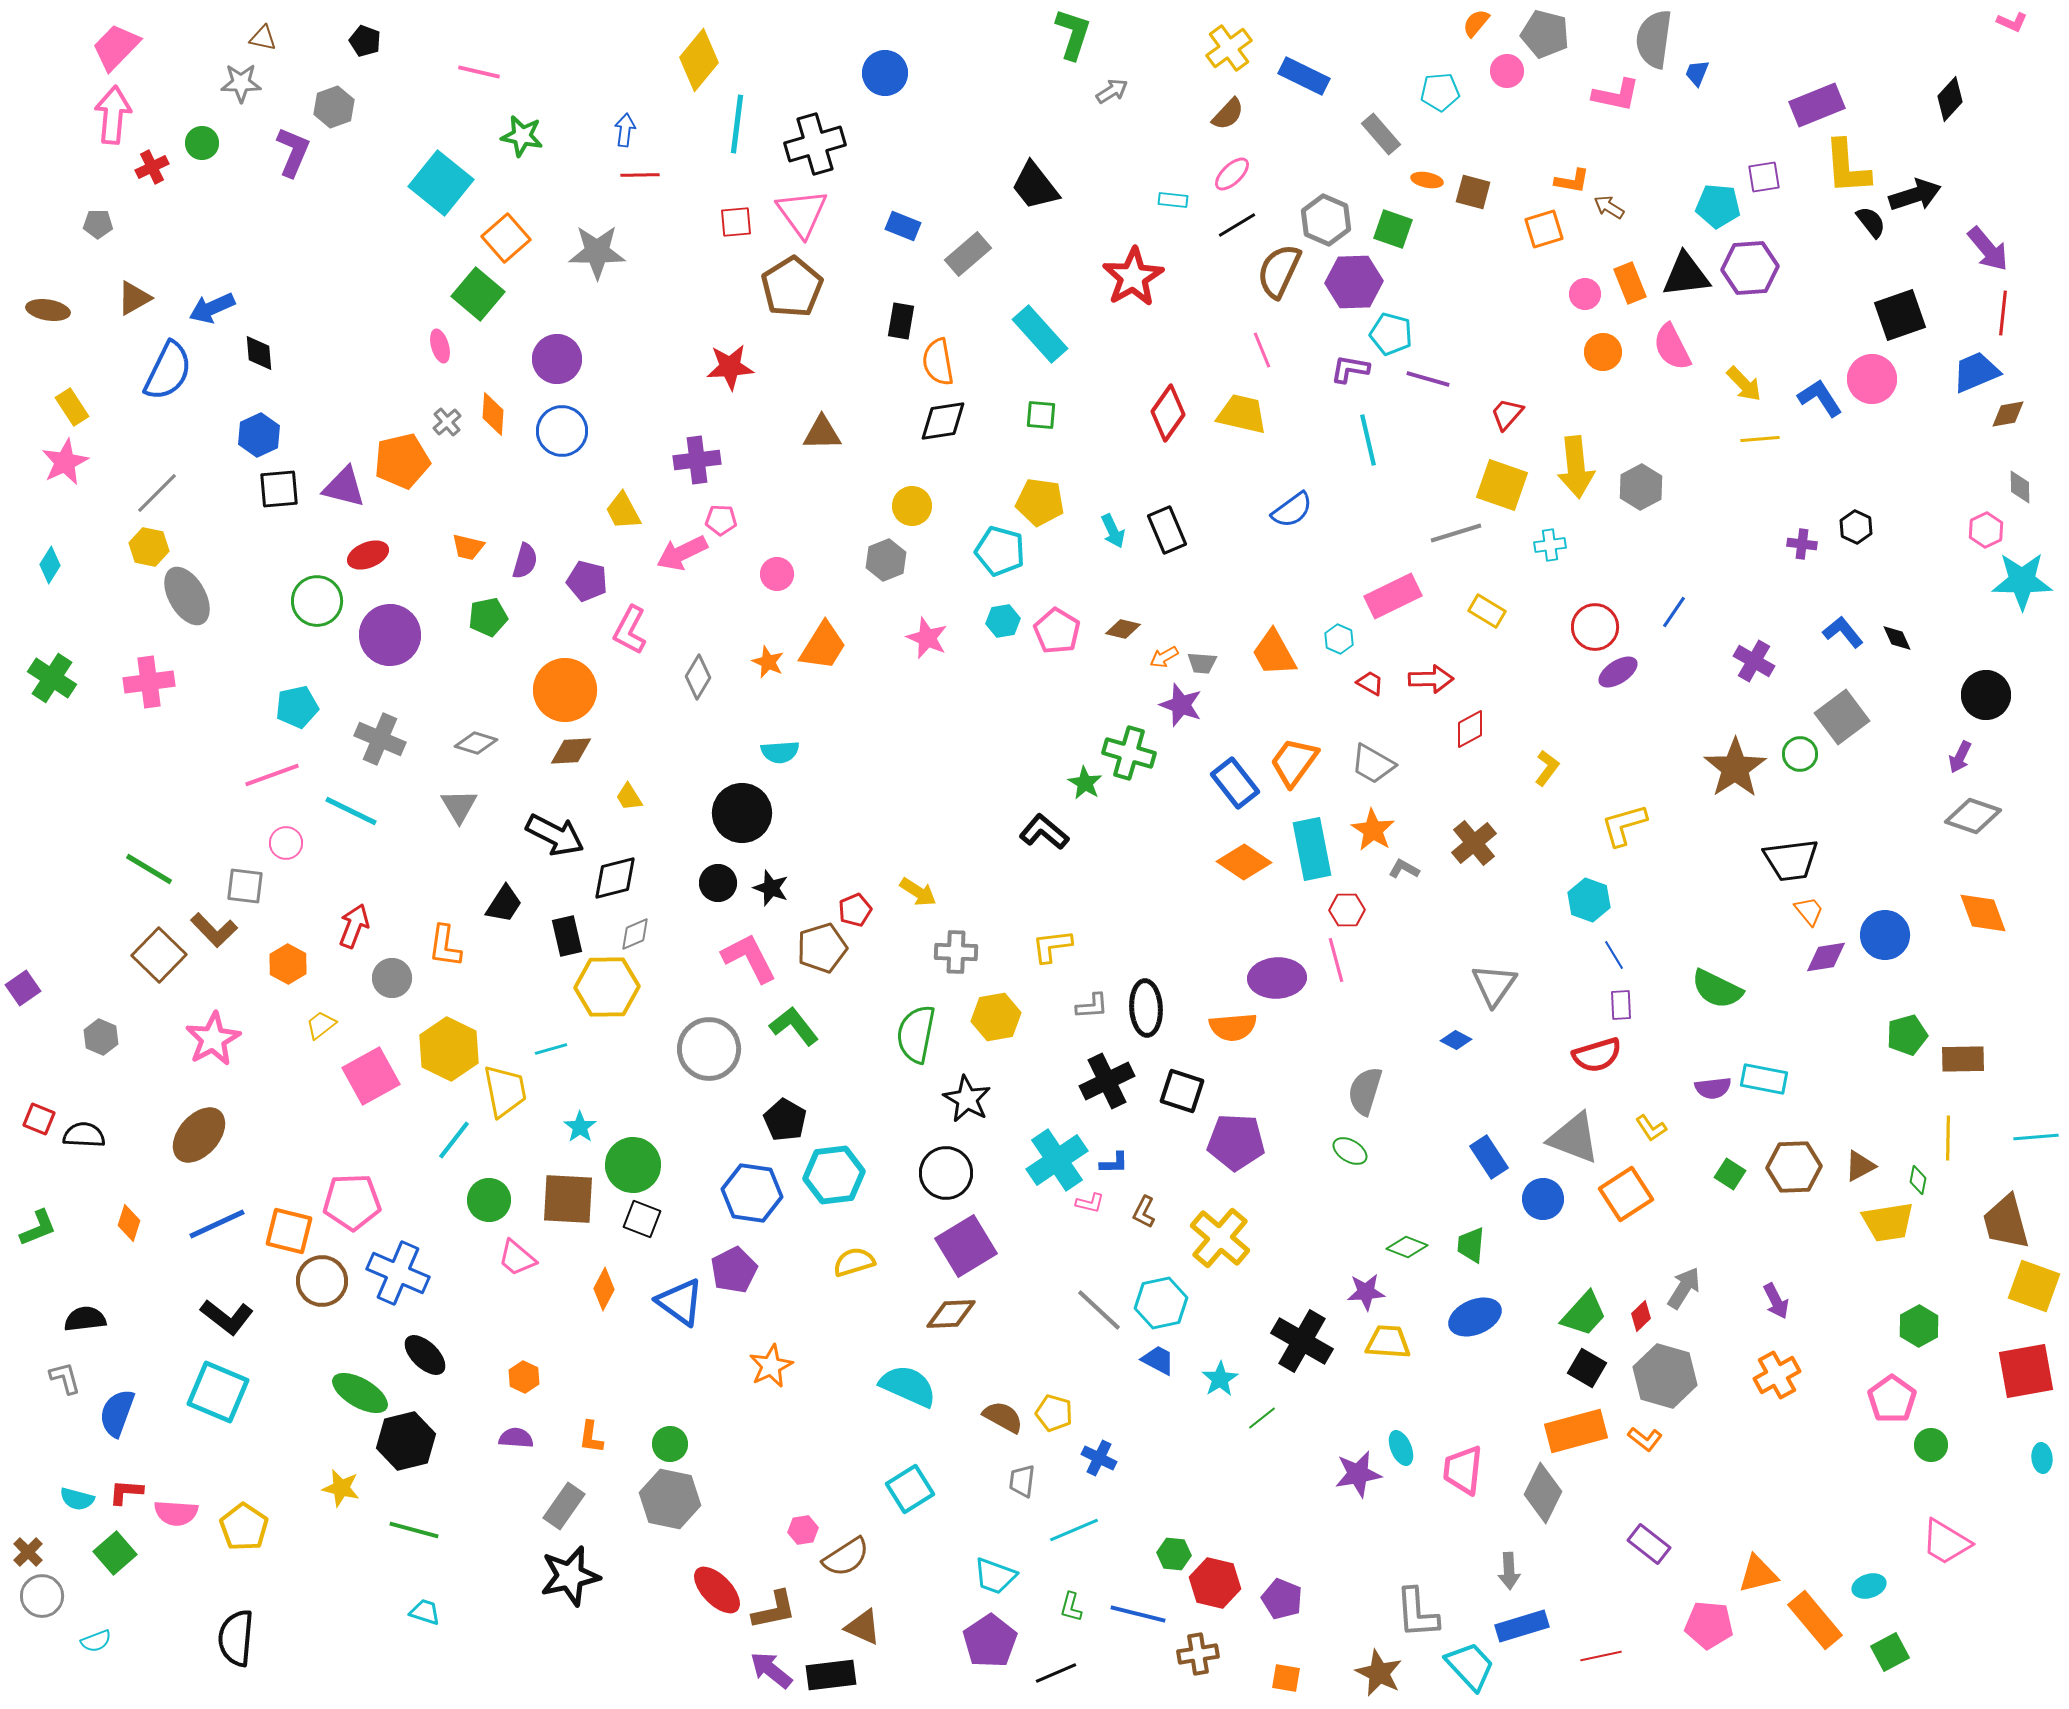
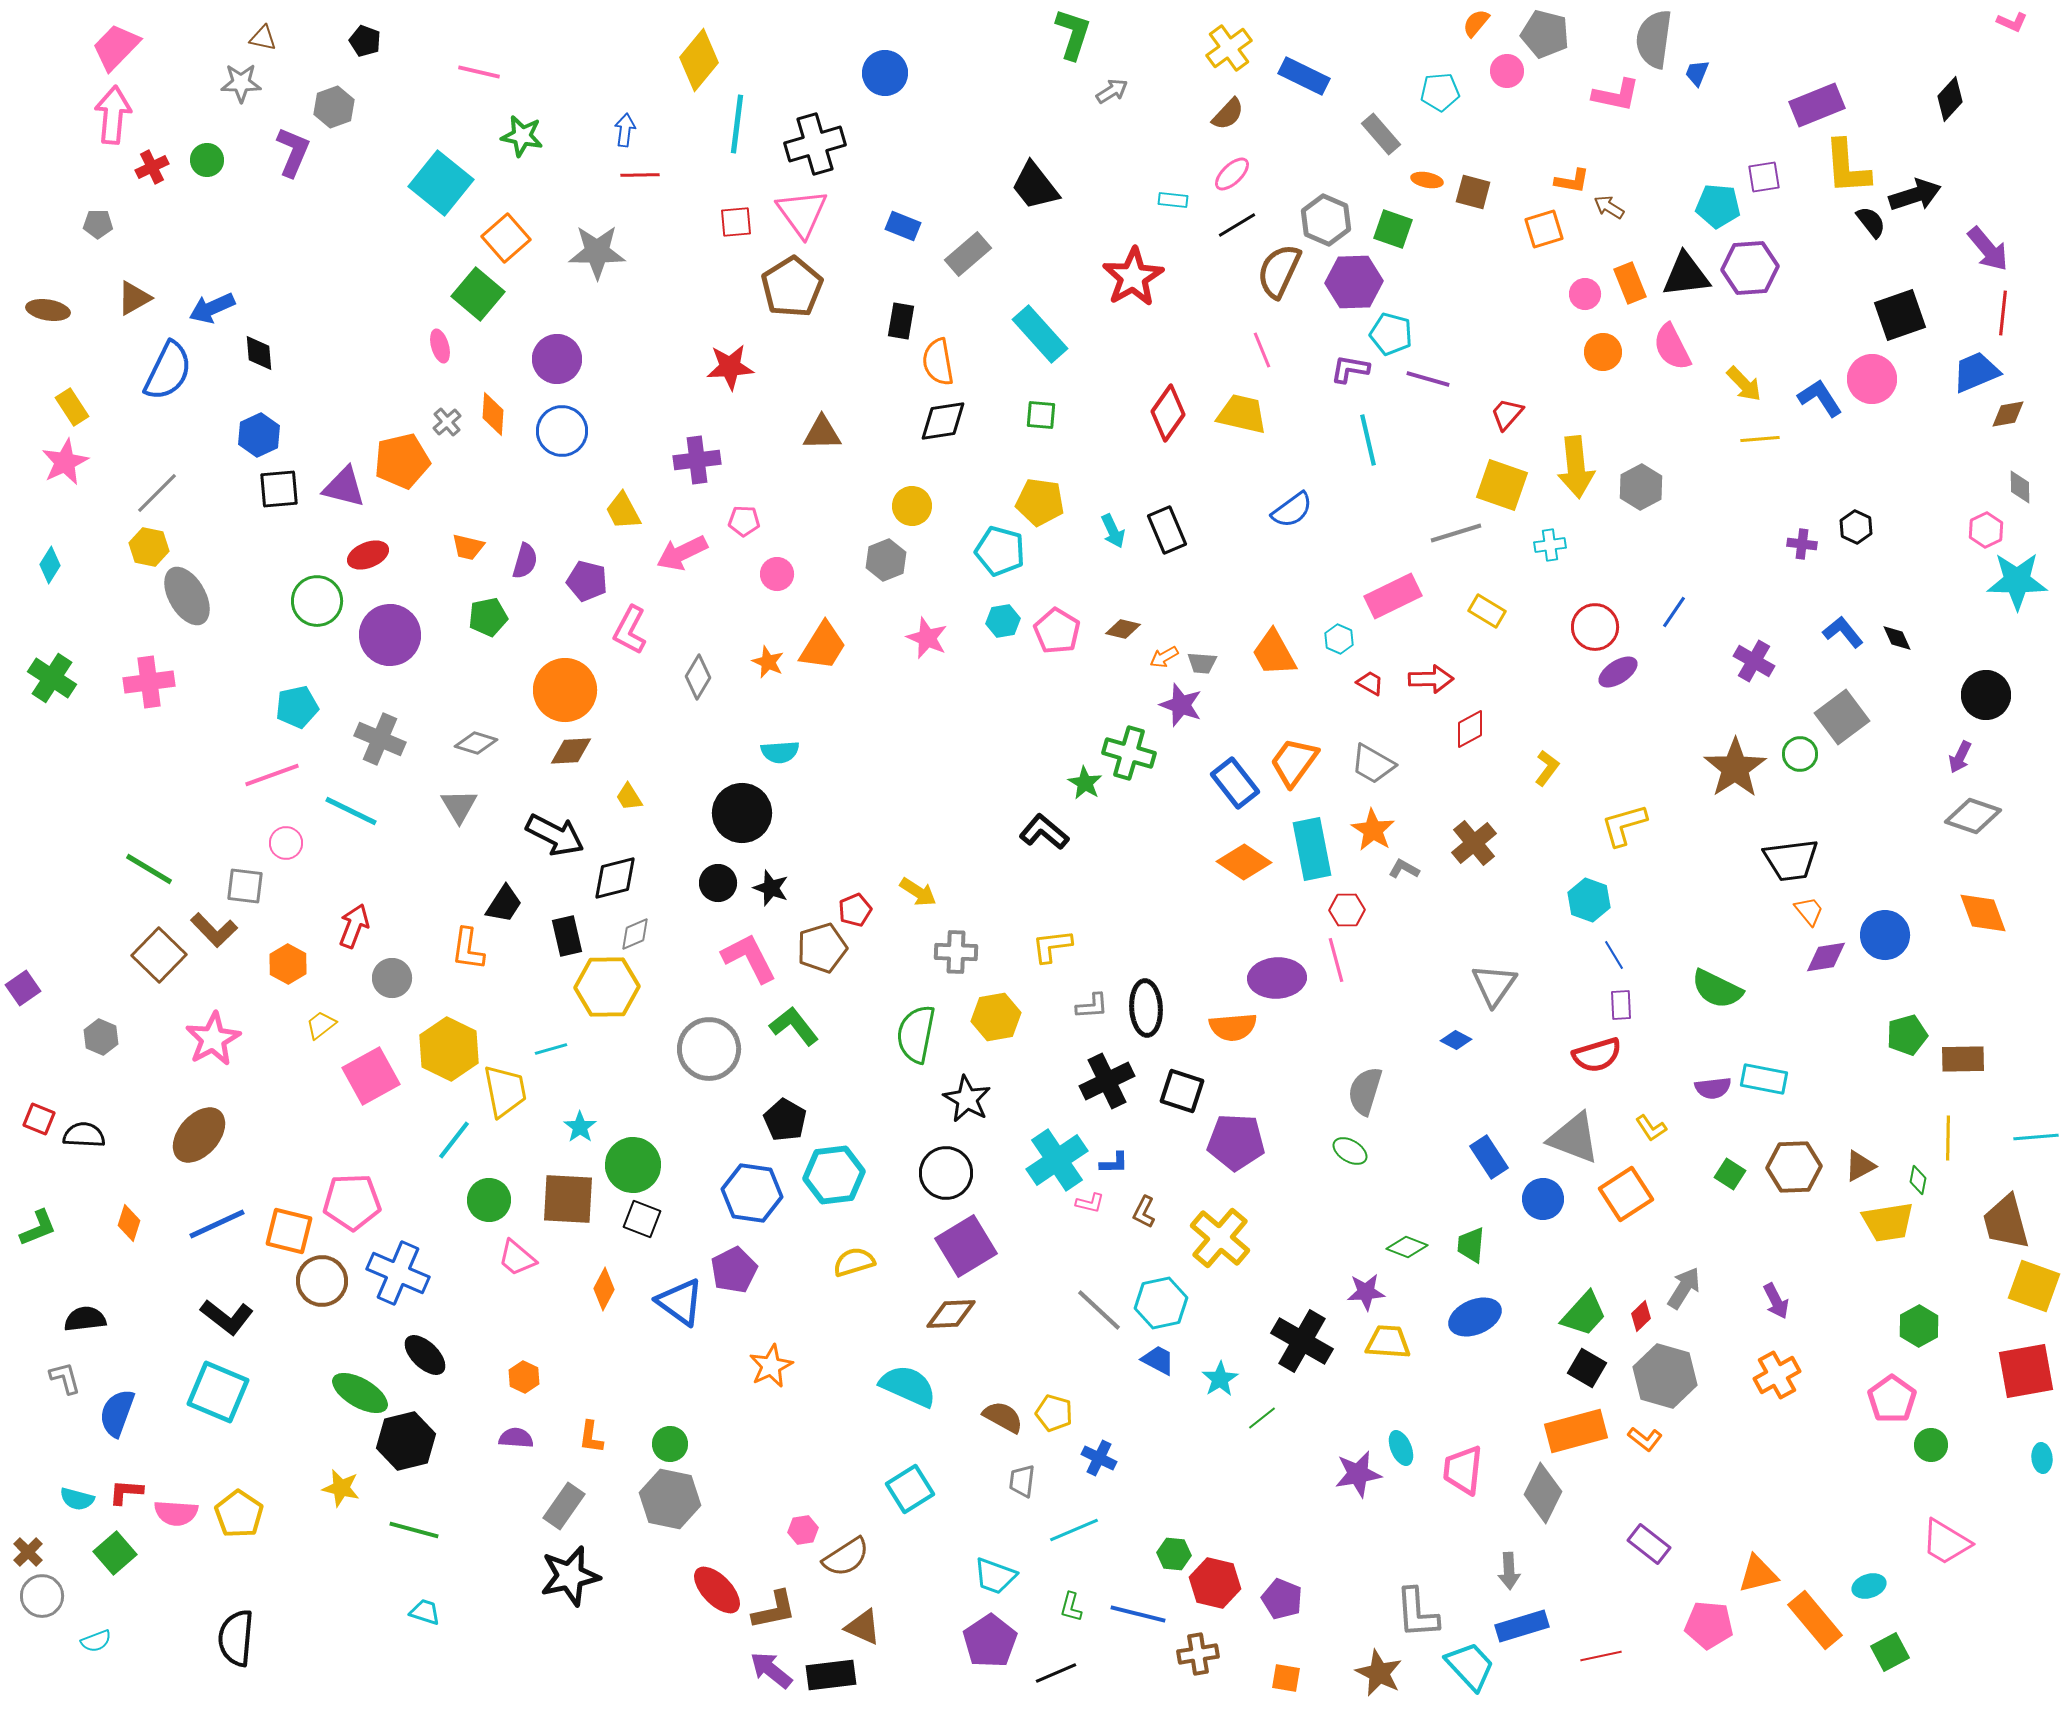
green circle at (202, 143): moved 5 px right, 17 px down
pink pentagon at (721, 520): moved 23 px right, 1 px down
cyan star at (2022, 581): moved 5 px left
orange L-shape at (445, 946): moved 23 px right, 3 px down
yellow pentagon at (244, 1527): moved 5 px left, 13 px up
